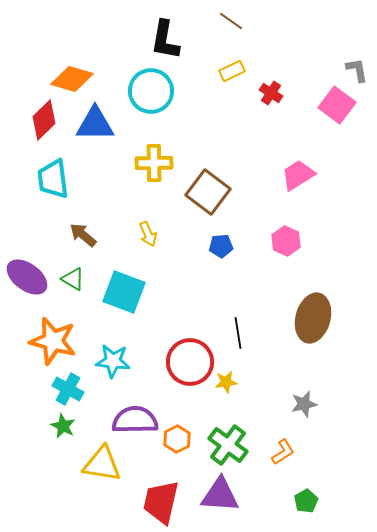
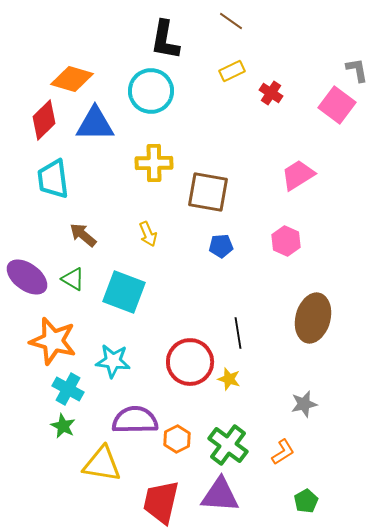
brown square: rotated 27 degrees counterclockwise
yellow star: moved 3 px right, 3 px up; rotated 25 degrees clockwise
